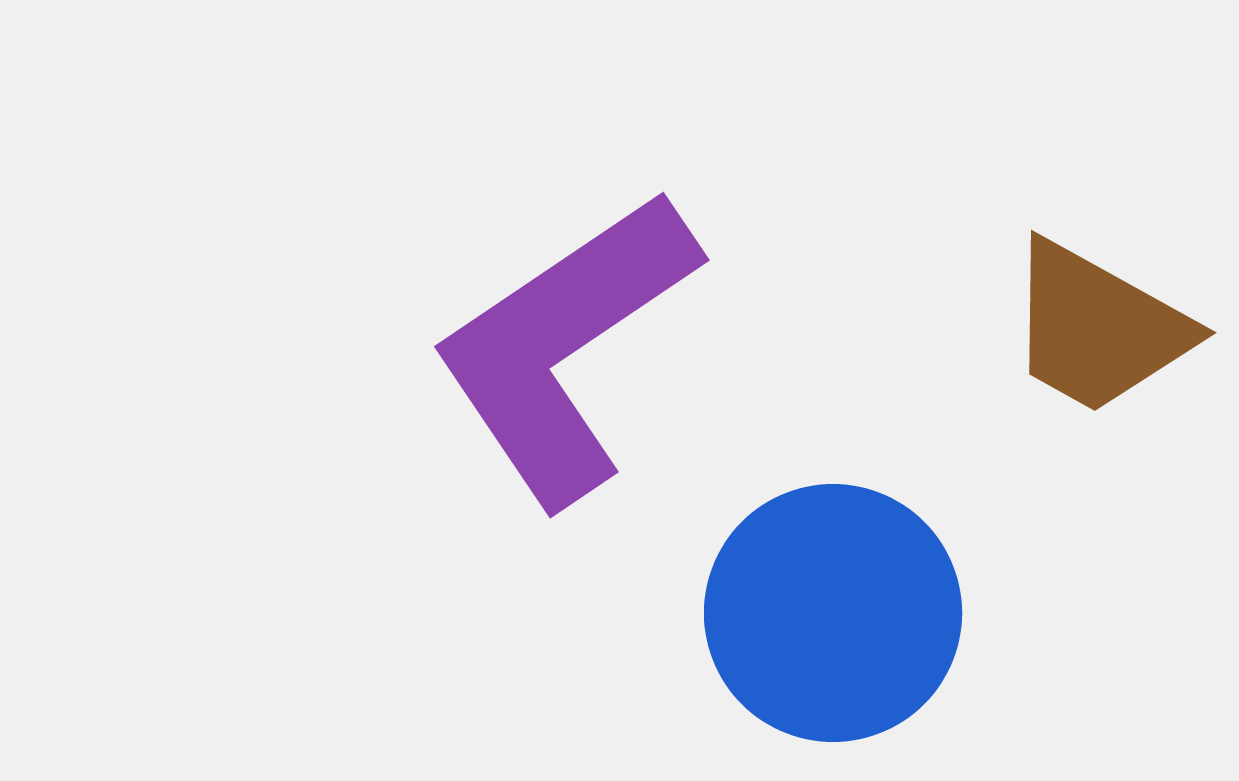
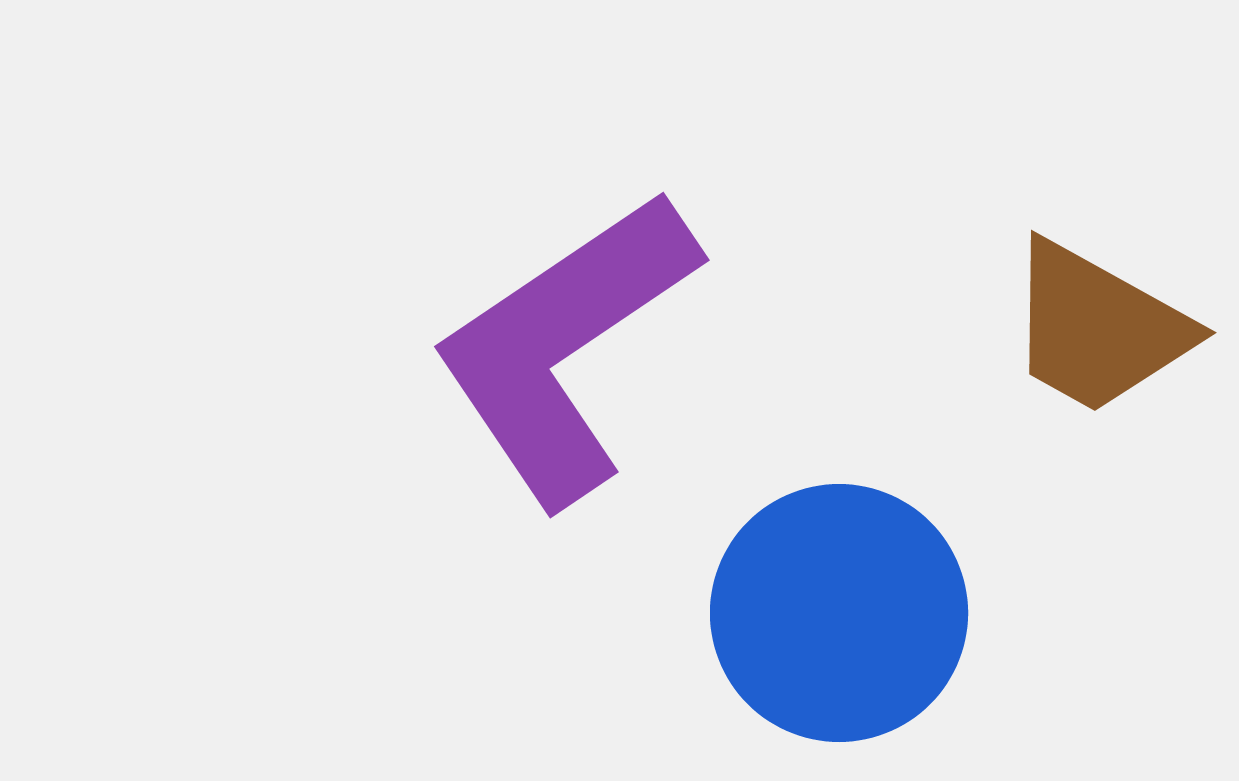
blue circle: moved 6 px right
